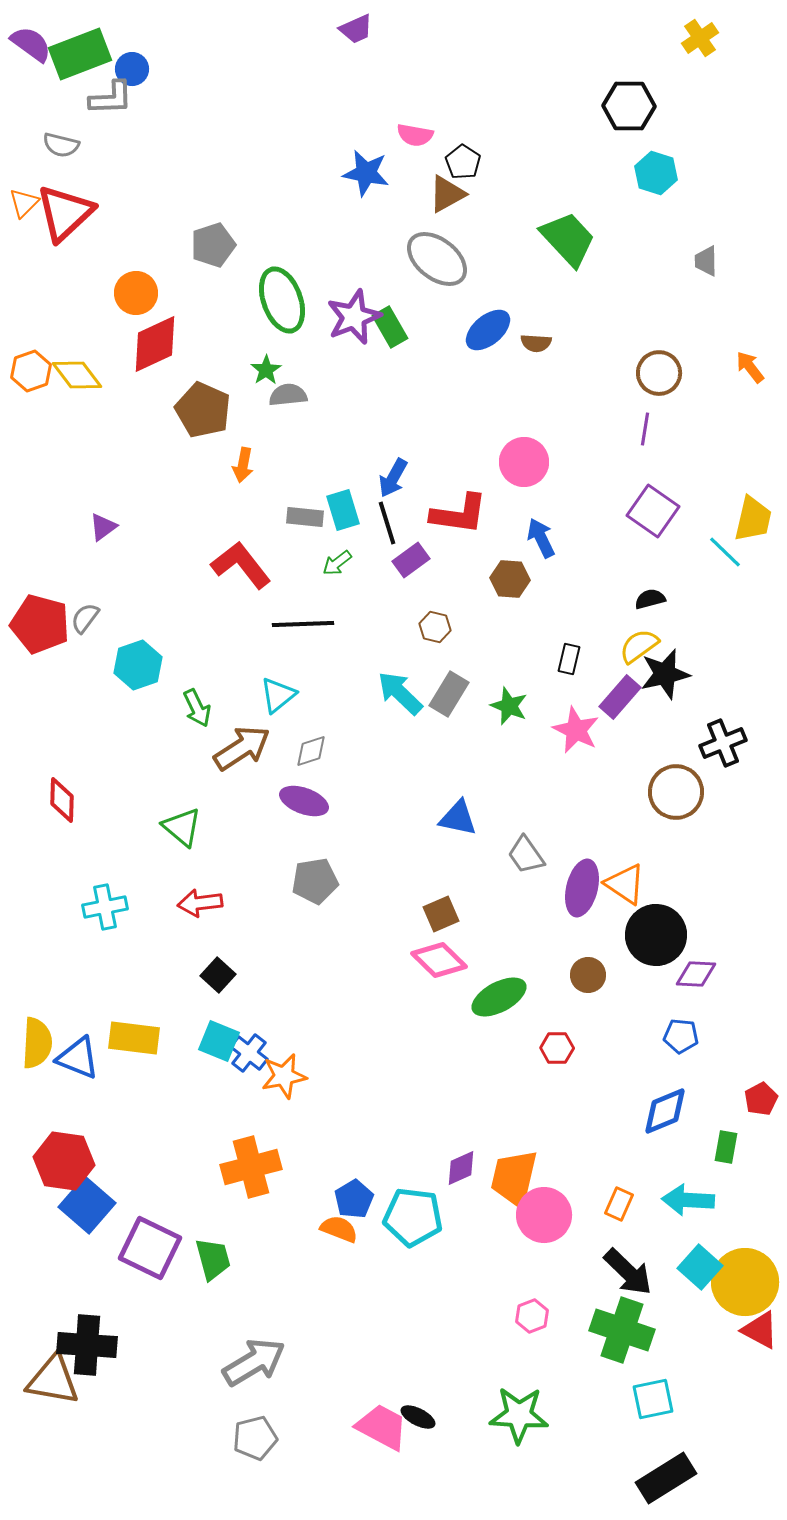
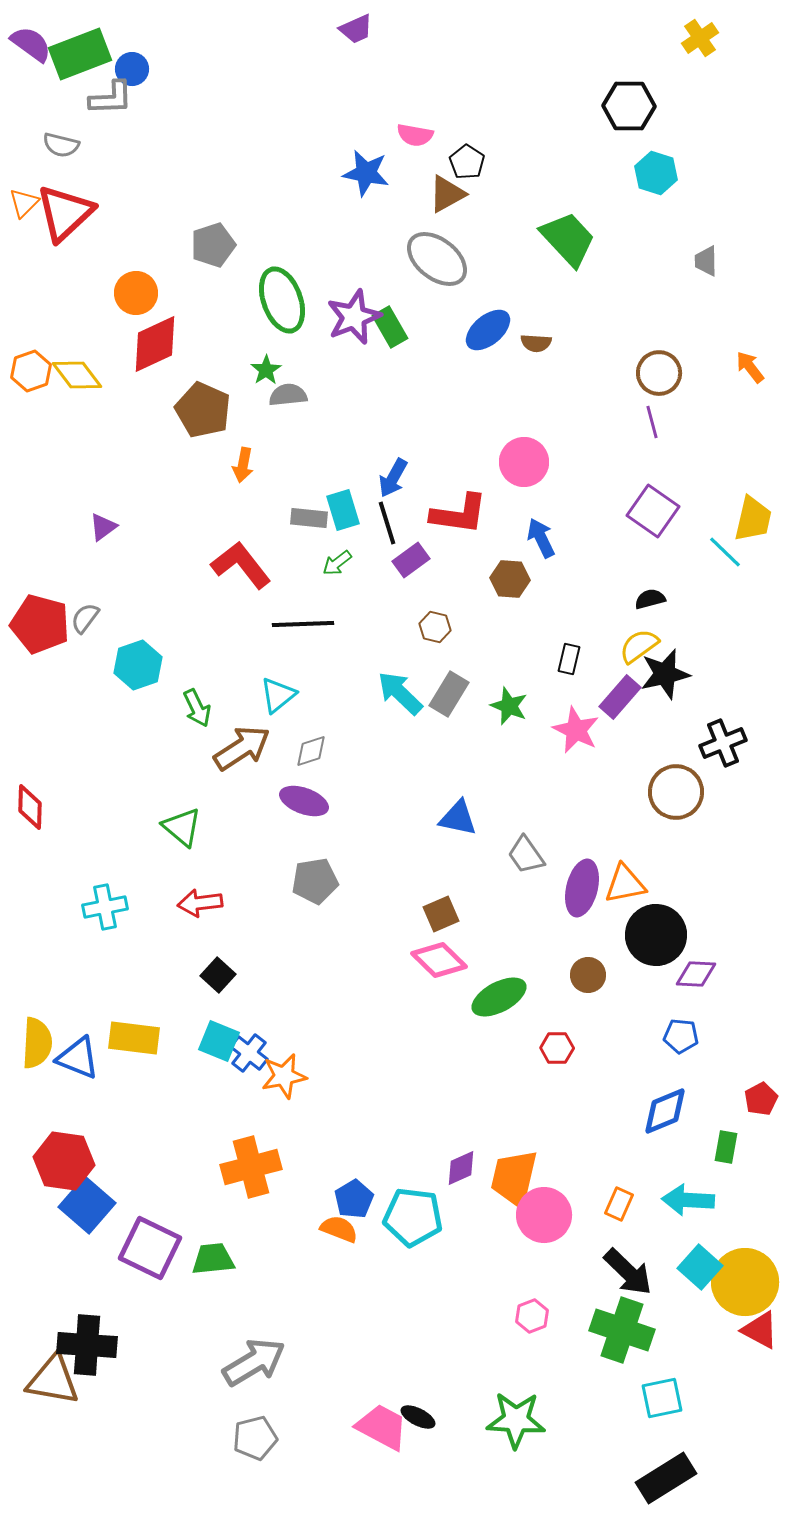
black pentagon at (463, 162): moved 4 px right
purple line at (645, 429): moved 7 px right, 7 px up; rotated 24 degrees counterclockwise
gray rectangle at (305, 517): moved 4 px right, 1 px down
red diamond at (62, 800): moved 32 px left, 7 px down
orange triangle at (625, 884): rotated 45 degrees counterclockwise
green trapezoid at (213, 1259): rotated 81 degrees counterclockwise
cyan square at (653, 1399): moved 9 px right, 1 px up
green star at (519, 1415): moved 3 px left, 5 px down
